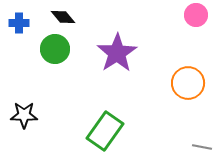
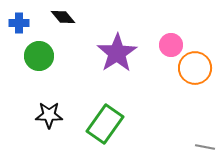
pink circle: moved 25 px left, 30 px down
green circle: moved 16 px left, 7 px down
orange circle: moved 7 px right, 15 px up
black star: moved 25 px right
green rectangle: moved 7 px up
gray line: moved 3 px right
